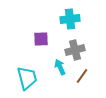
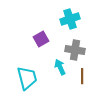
cyan cross: rotated 12 degrees counterclockwise
purple square: rotated 28 degrees counterclockwise
gray cross: rotated 24 degrees clockwise
brown line: rotated 35 degrees counterclockwise
